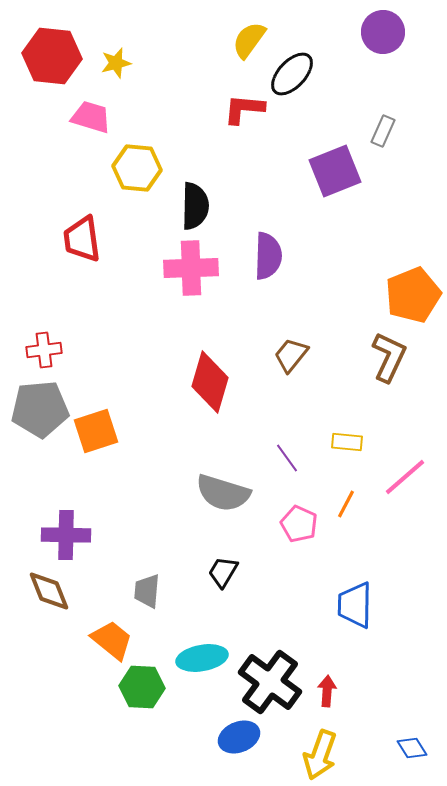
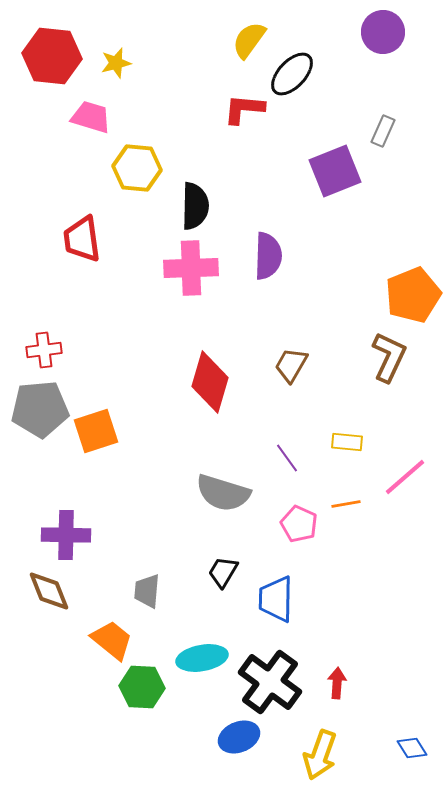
brown trapezoid: moved 10 px down; rotated 9 degrees counterclockwise
orange line: rotated 52 degrees clockwise
blue trapezoid: moved 79 px left, 6 px up
red arrow: moved 10 px right, 8 px up
